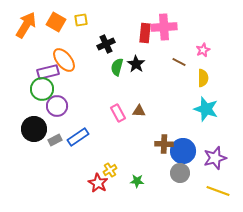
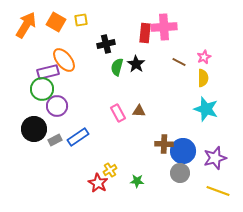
black cross: rotated 12 degrees clockwise
pink star: moved 1 px right, 7 px down
